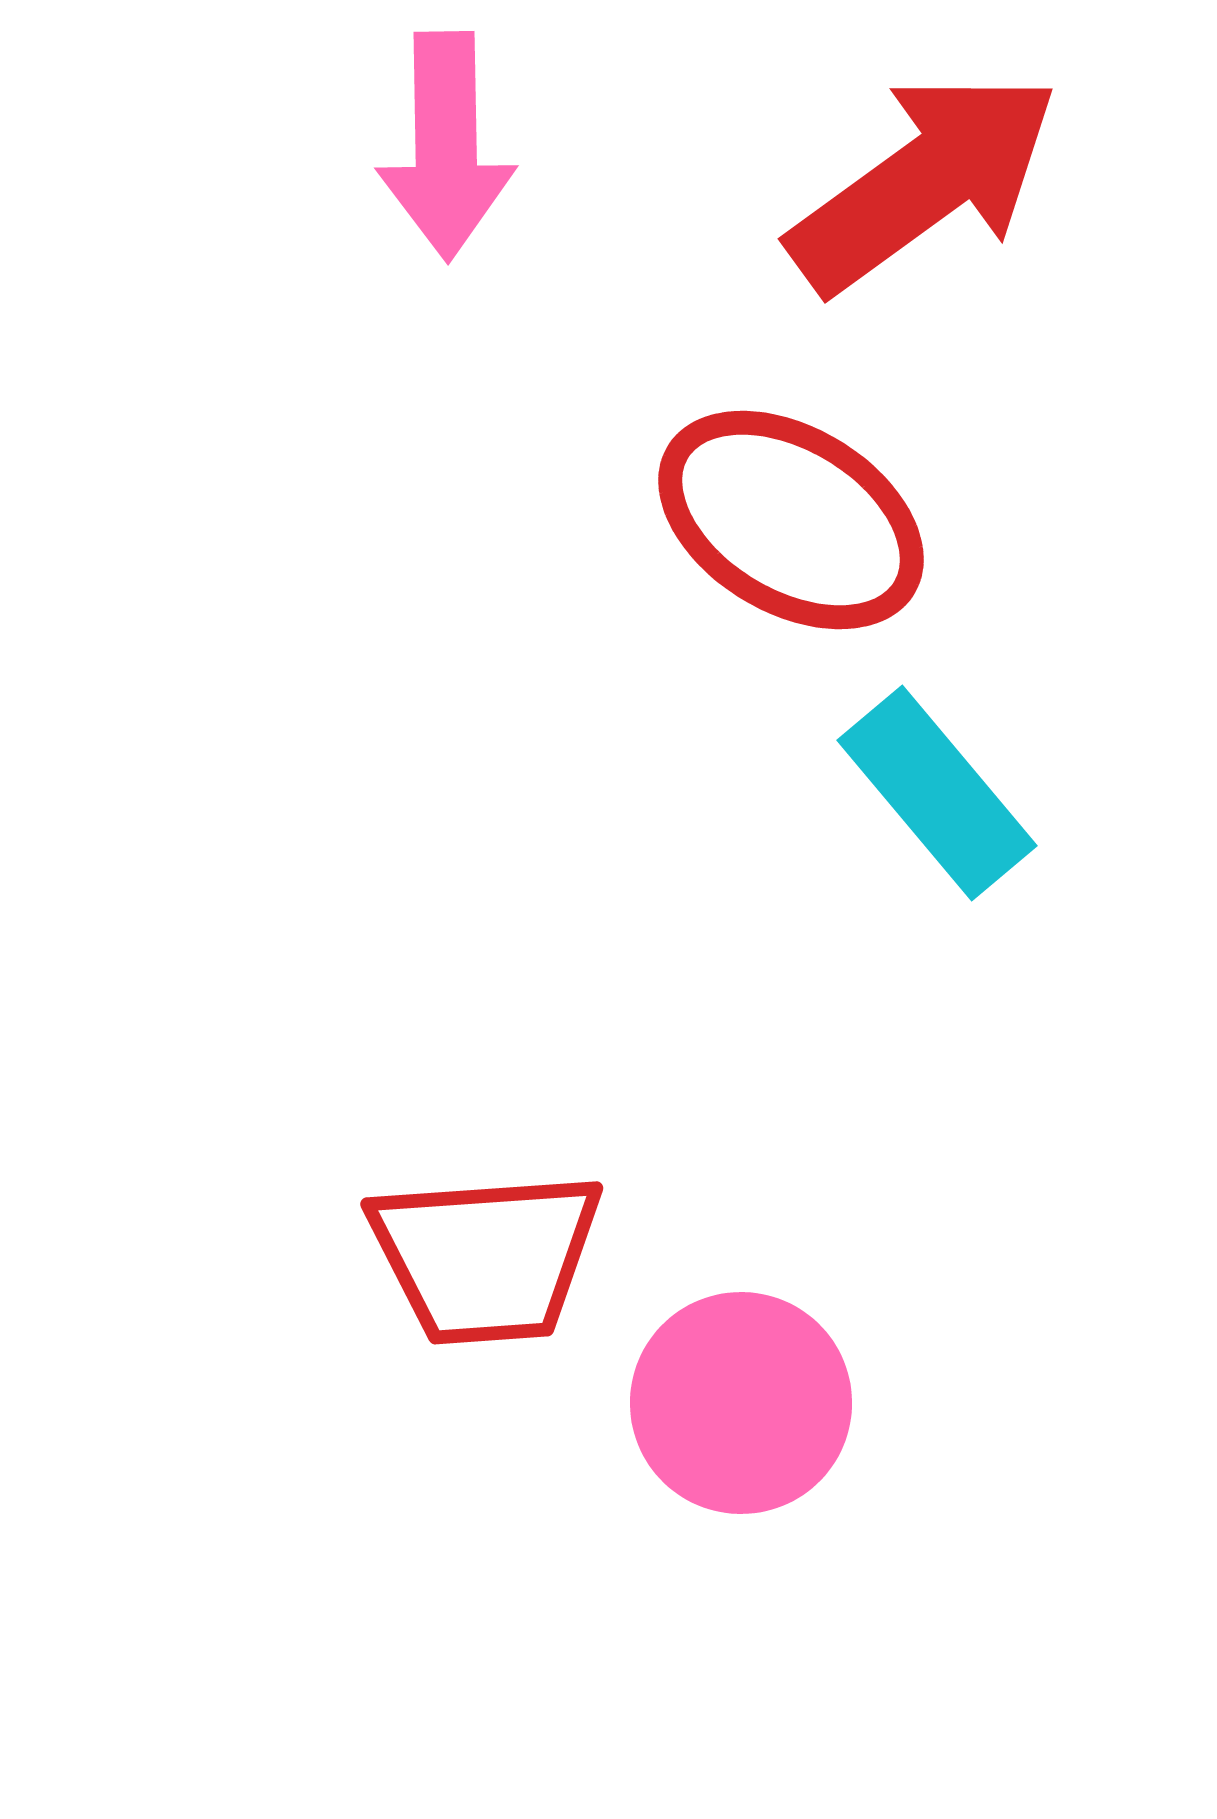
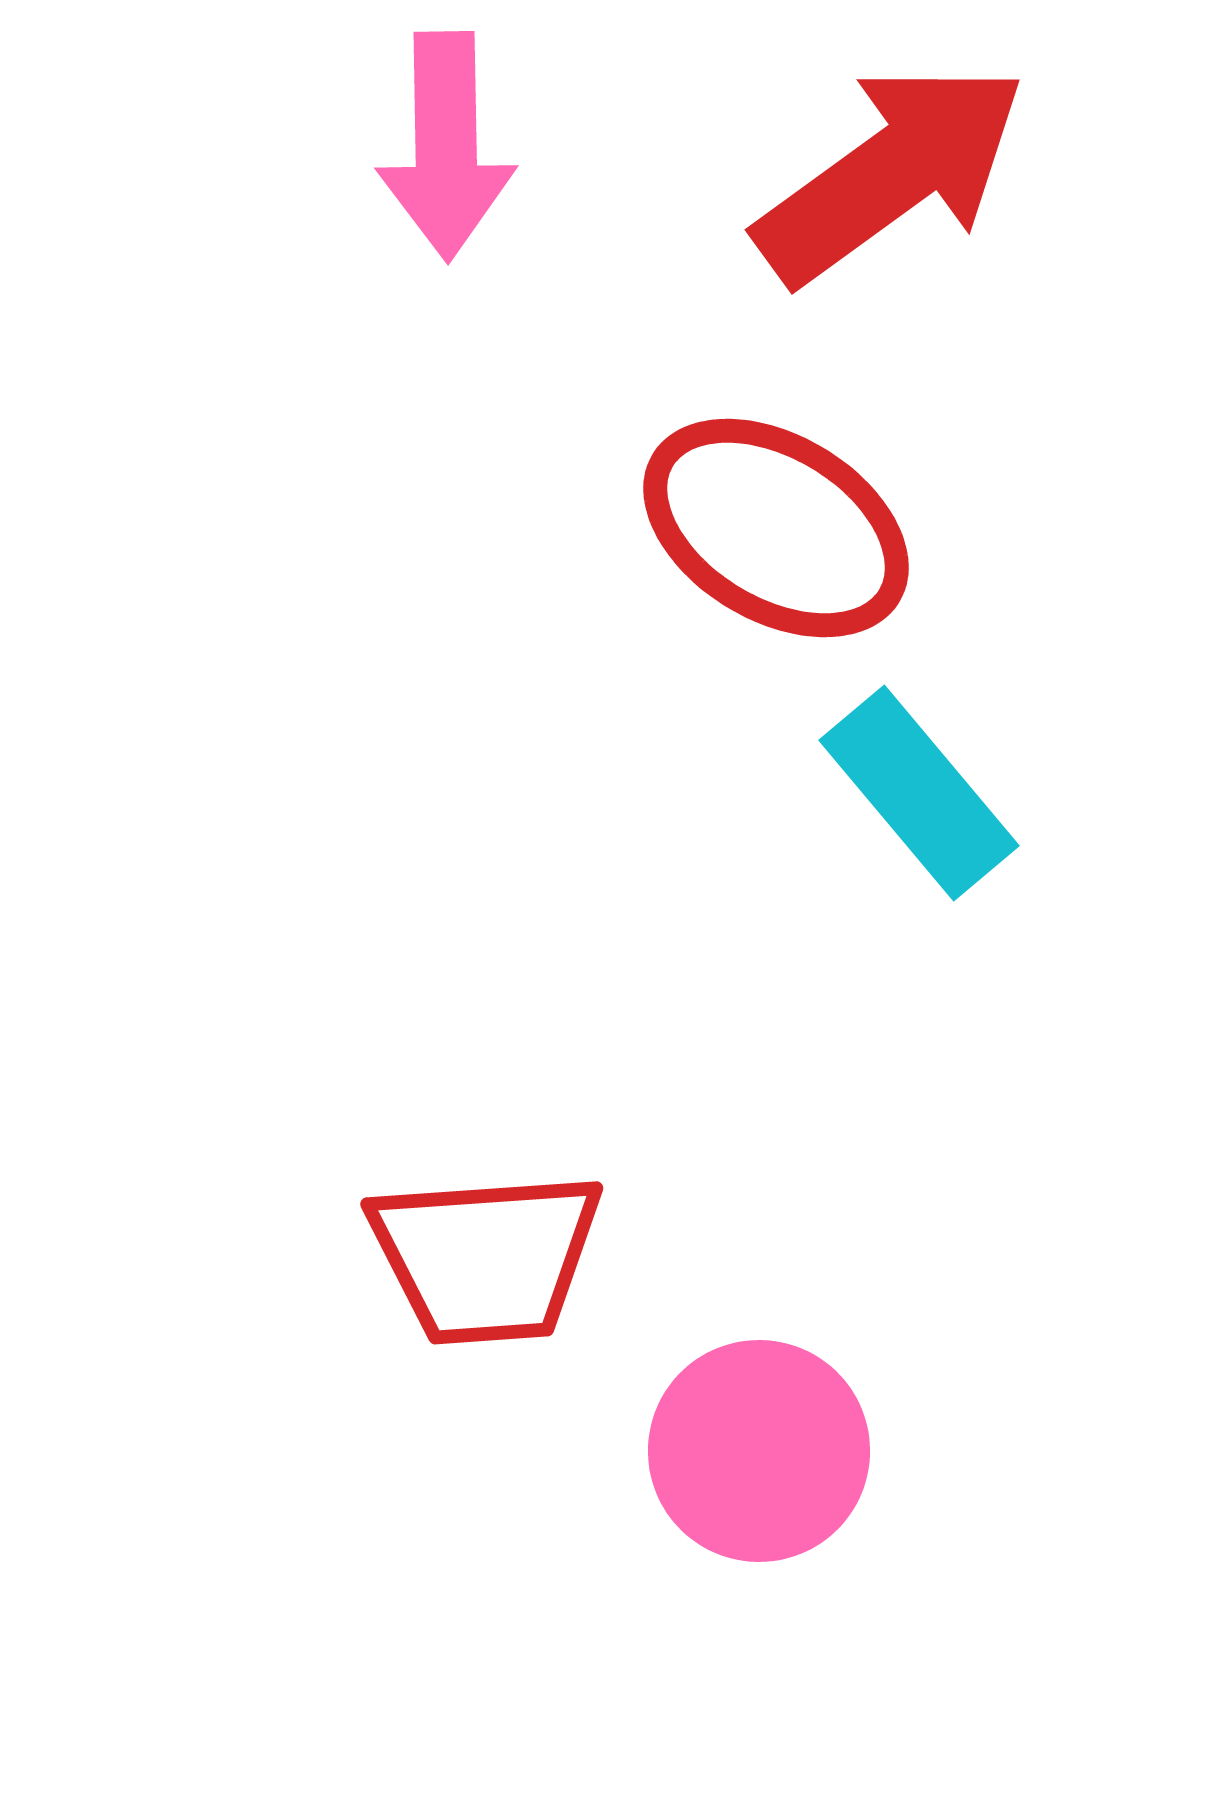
red arrow: moved 33 px left, 9 px up
red ellipse: moved 15 px left, 8 px down
cyan rectangle: moved 18 px left
pink circle: moved 18 px right, 48 px down
